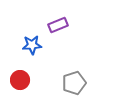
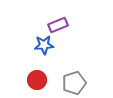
blue star: moved 12 px right
red circle: moved 17 px right
